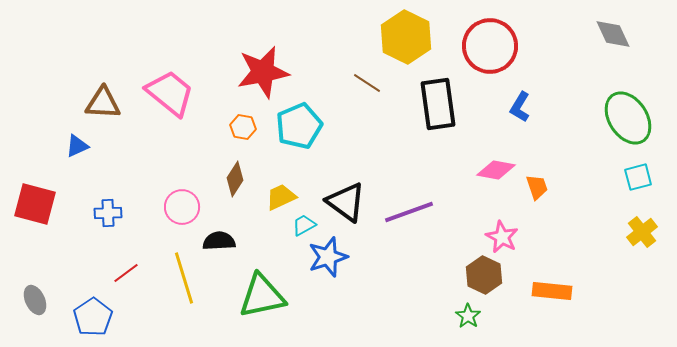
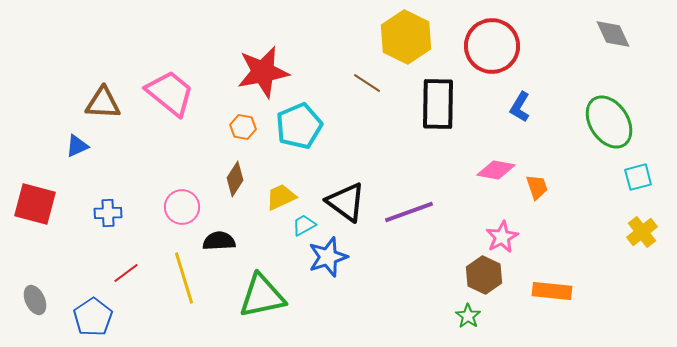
red circle: moved 2 px right
black rectangle: rotated 9 degrees clockwise
green ellipse: moved 19 px left, 4 px down
pink star: rotated 16 degrees clockwise
